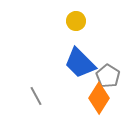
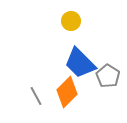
yellow circle: moved 5 px left
orange diamond: moved 32 px left, 6 px up; rotated 12 degrees clockwise
